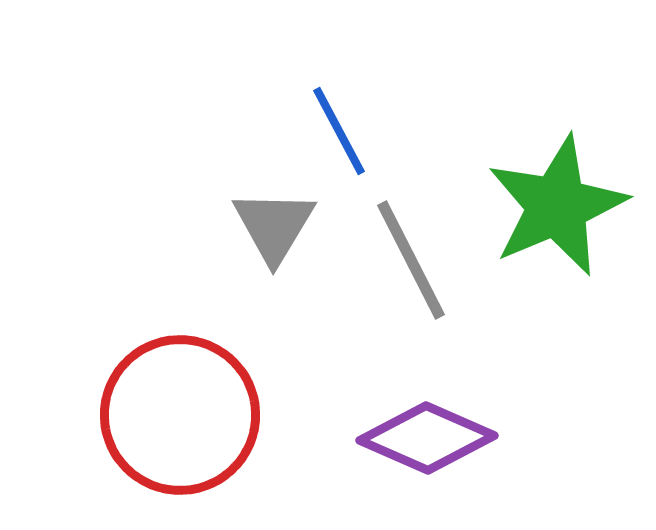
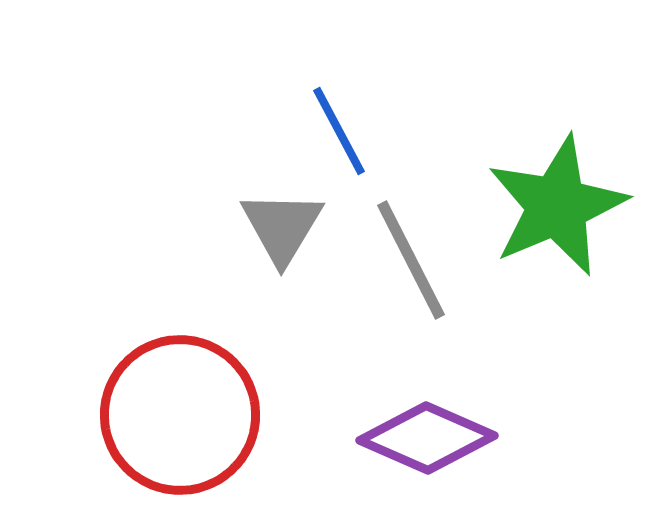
gray triangle: moved 8 px right, 1 px down
